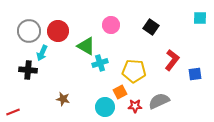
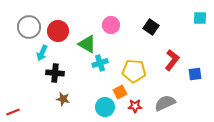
gray circle: moved 4 px up
green triangle: moved 1 px right, 2 px up
black cross: moved 27 px right, 3 px down
gray semicircle: moved 6 px right, 2 px down
